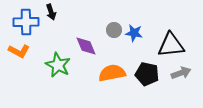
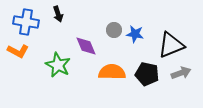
black arrow: moved 7 px right, 2 px down
blue cross: rotated 10 degrees clockwise
blue star: moved 1 px right, 1 px down
black triangle: rotated 16 degrees counterclockwise
orange L-shape: moved 1 px left
orange semicircle: moved 1 px up; rotated 12 degrees clockwise
